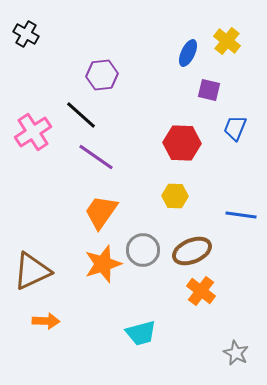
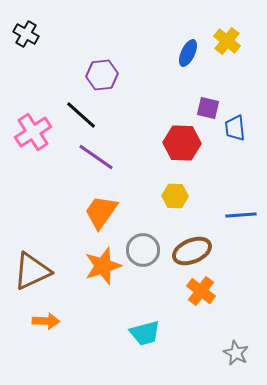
purple square: moved 1 px left, 18 px down
blue trapezoid: rotated 28 degrees counterclockwise
blue line: rotated 12 degrees counterclockwise
orange star: moved 2 px down
cyan trapezoid: moved 4 px right
